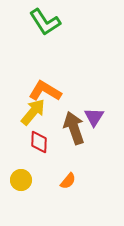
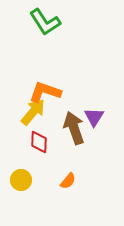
orange L-shape: moved 1 px down; rotated 12 degrees counterclockwise
